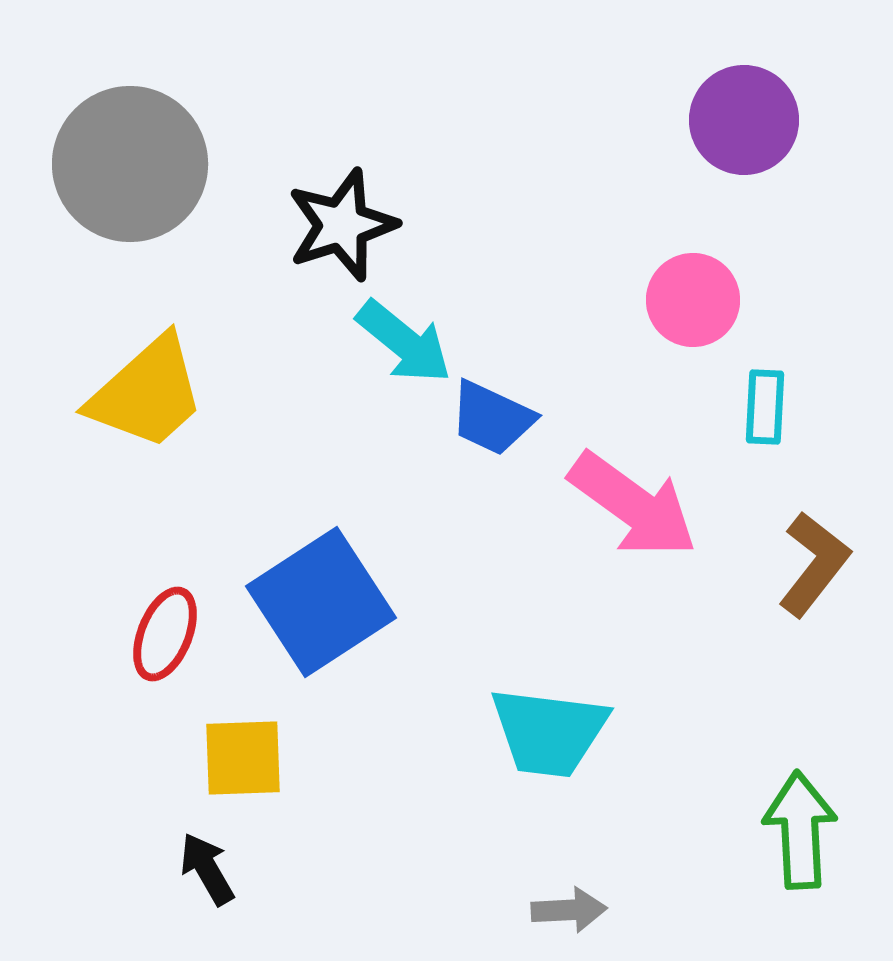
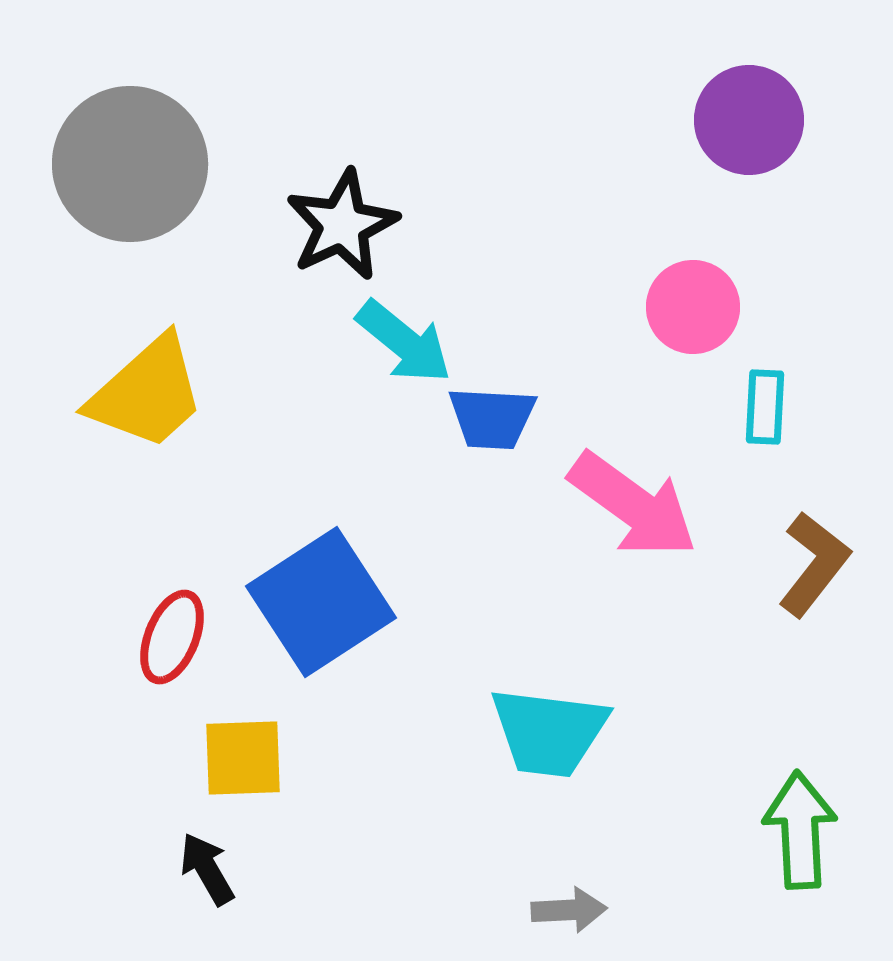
purple circle: moved 5 px right
black star: rotated 7 degrees counterclockwise
pink circle: moved 7 px down
blue trapezoid: rotated 22 degrees counterclockwise
red ellipse: moved 7 px right, 3 px down
